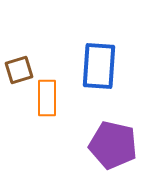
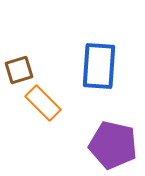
orange rectangle: moved 4 px left, 5 px down; rotated 45 degrees counterclockwise
